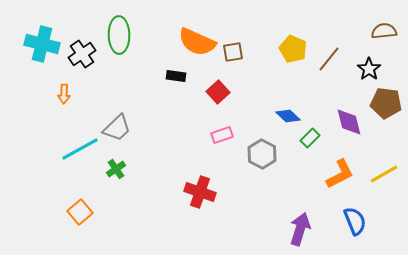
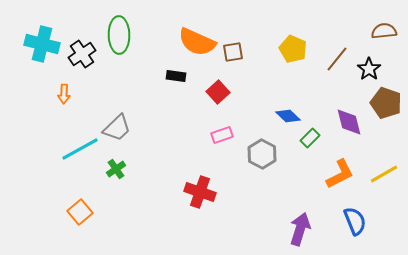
brown line: moved 8 px right
brown pentagon: rotated 12 degrees clockwise
